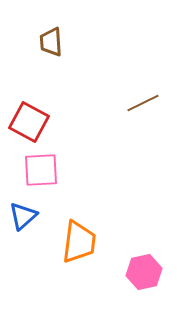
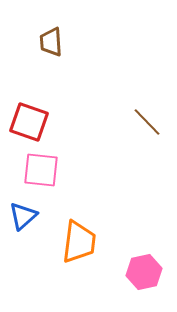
brown line: moved 4 px right, 19 px down; rotated 72 degrees clockwise
red square: rotated 9 degrees counterclockwise
pink square: rotated 9 degrees clockwise
